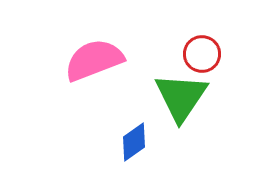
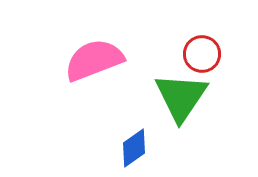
blue diamond: moved 6 px down
